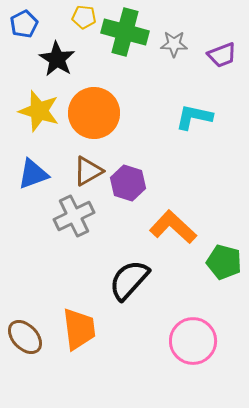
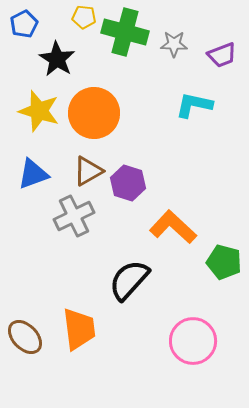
cyan L-shape: moved 12 px up
